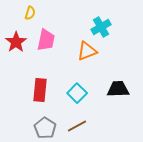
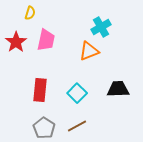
orange triangle: moved 2 px right
gray pentagon: moved 1 px left
